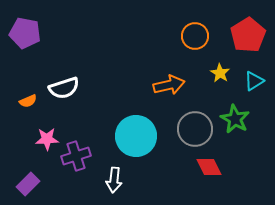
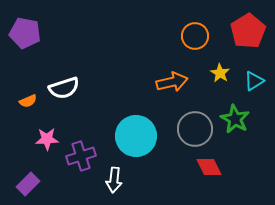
red pentagon: moved 4 px up
orange arrow: moved 3 px right, 3 px up
purple cross: moved 5 px right
